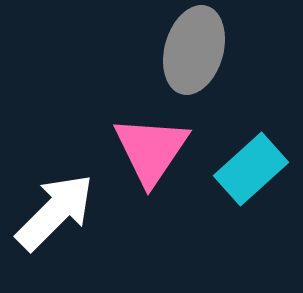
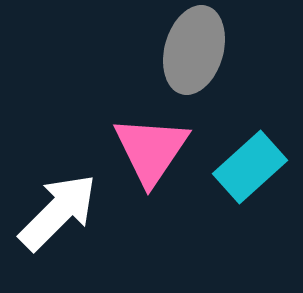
cyan rectangle: moved 1 px left, 2 px up
white arrow: moved 3 px right
